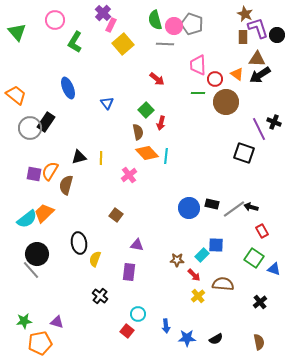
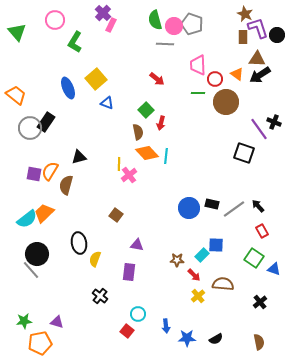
yellow square at (123, 44): moved 27 px left, 35 px down
blue triangle at (107, 103): rotated 32 degrees counterclockwise
purple line at (259, 129): rotated 10 degrees counterclockwise
yellow line at (101, 158): moved 18 px right, 6 px down
black arrow at (251, 207): moved 7 px right, 1 px up; rotated 32 degrees clockwise
